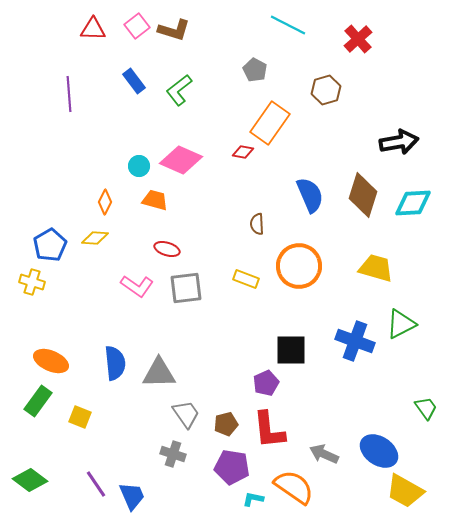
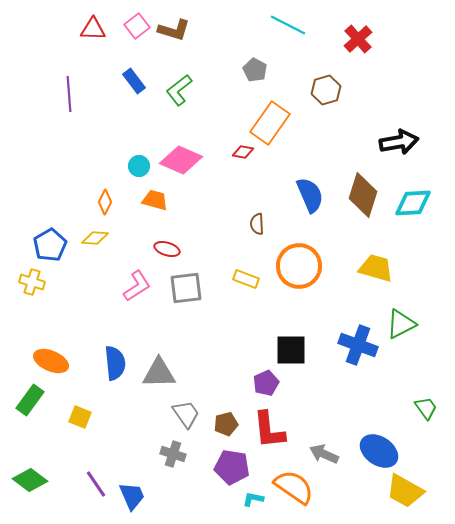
pink L-shape at (137, 286): rotated 68 degrees counterclockwise
blue cross at (355, 341): moved 3 px right, 4 px down
green rectangle at (38, 401): moved 8 px left, 1 px up
